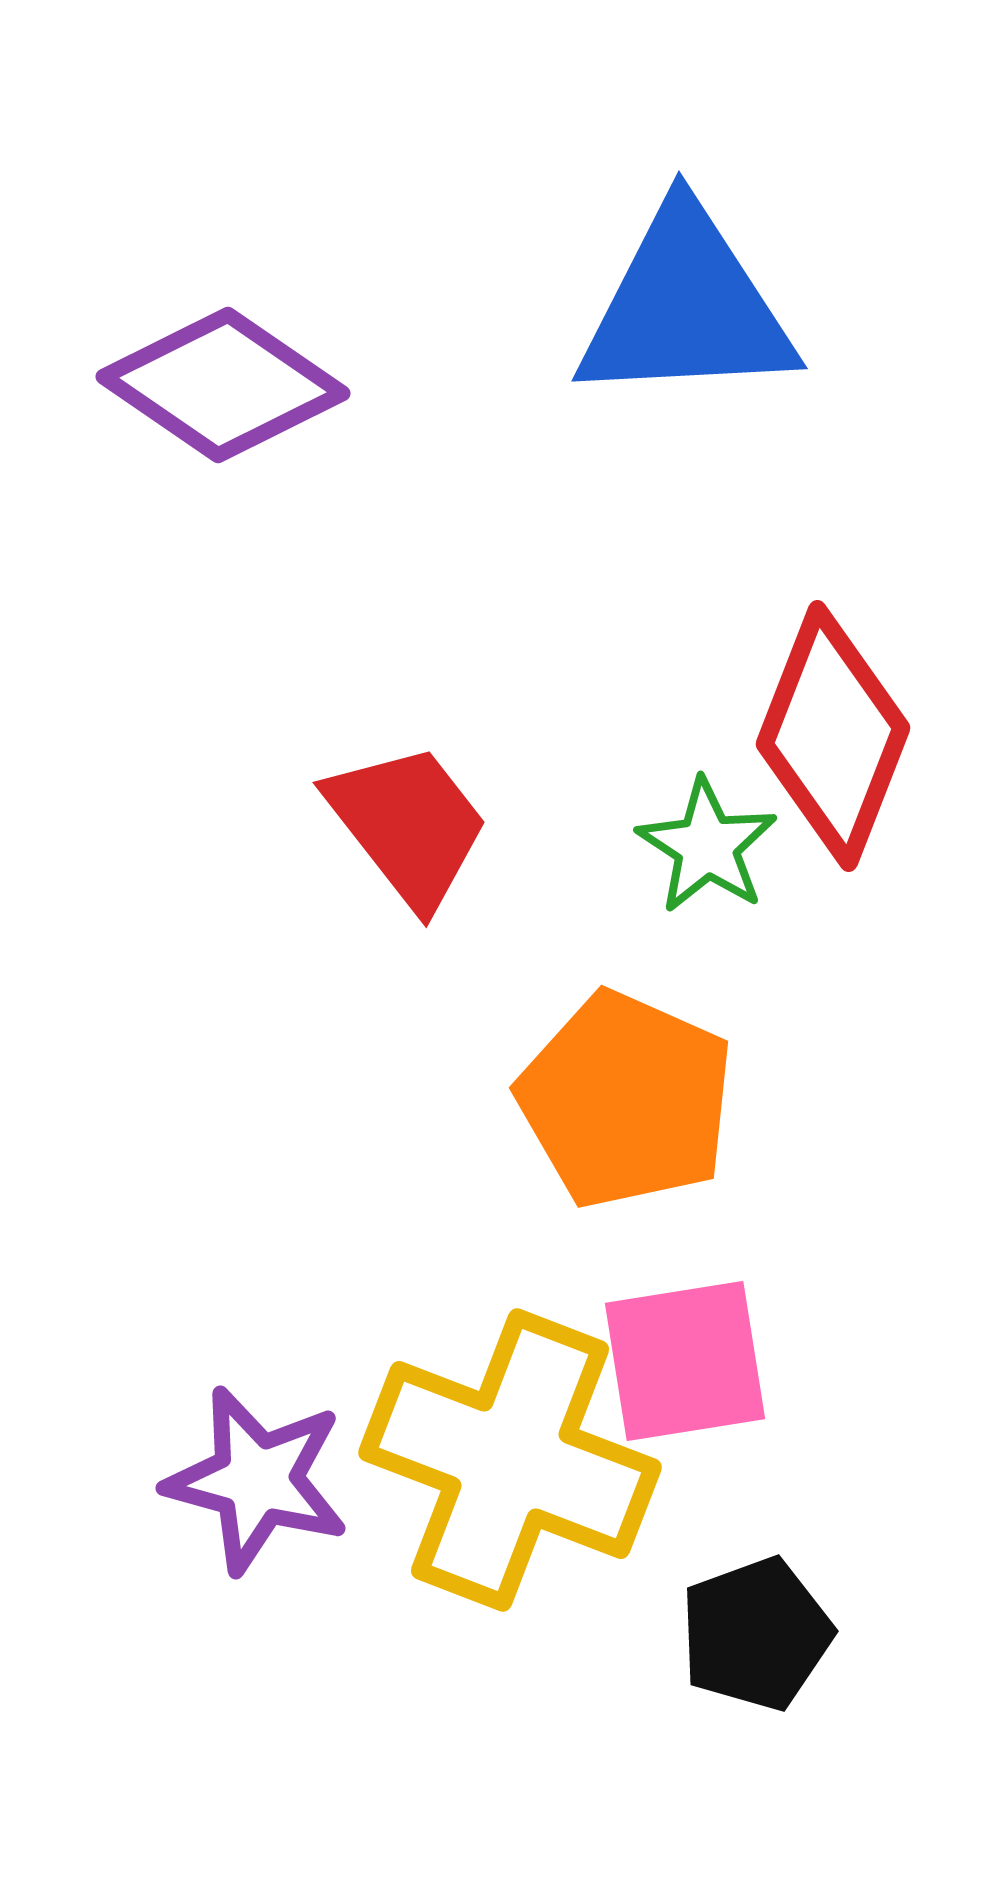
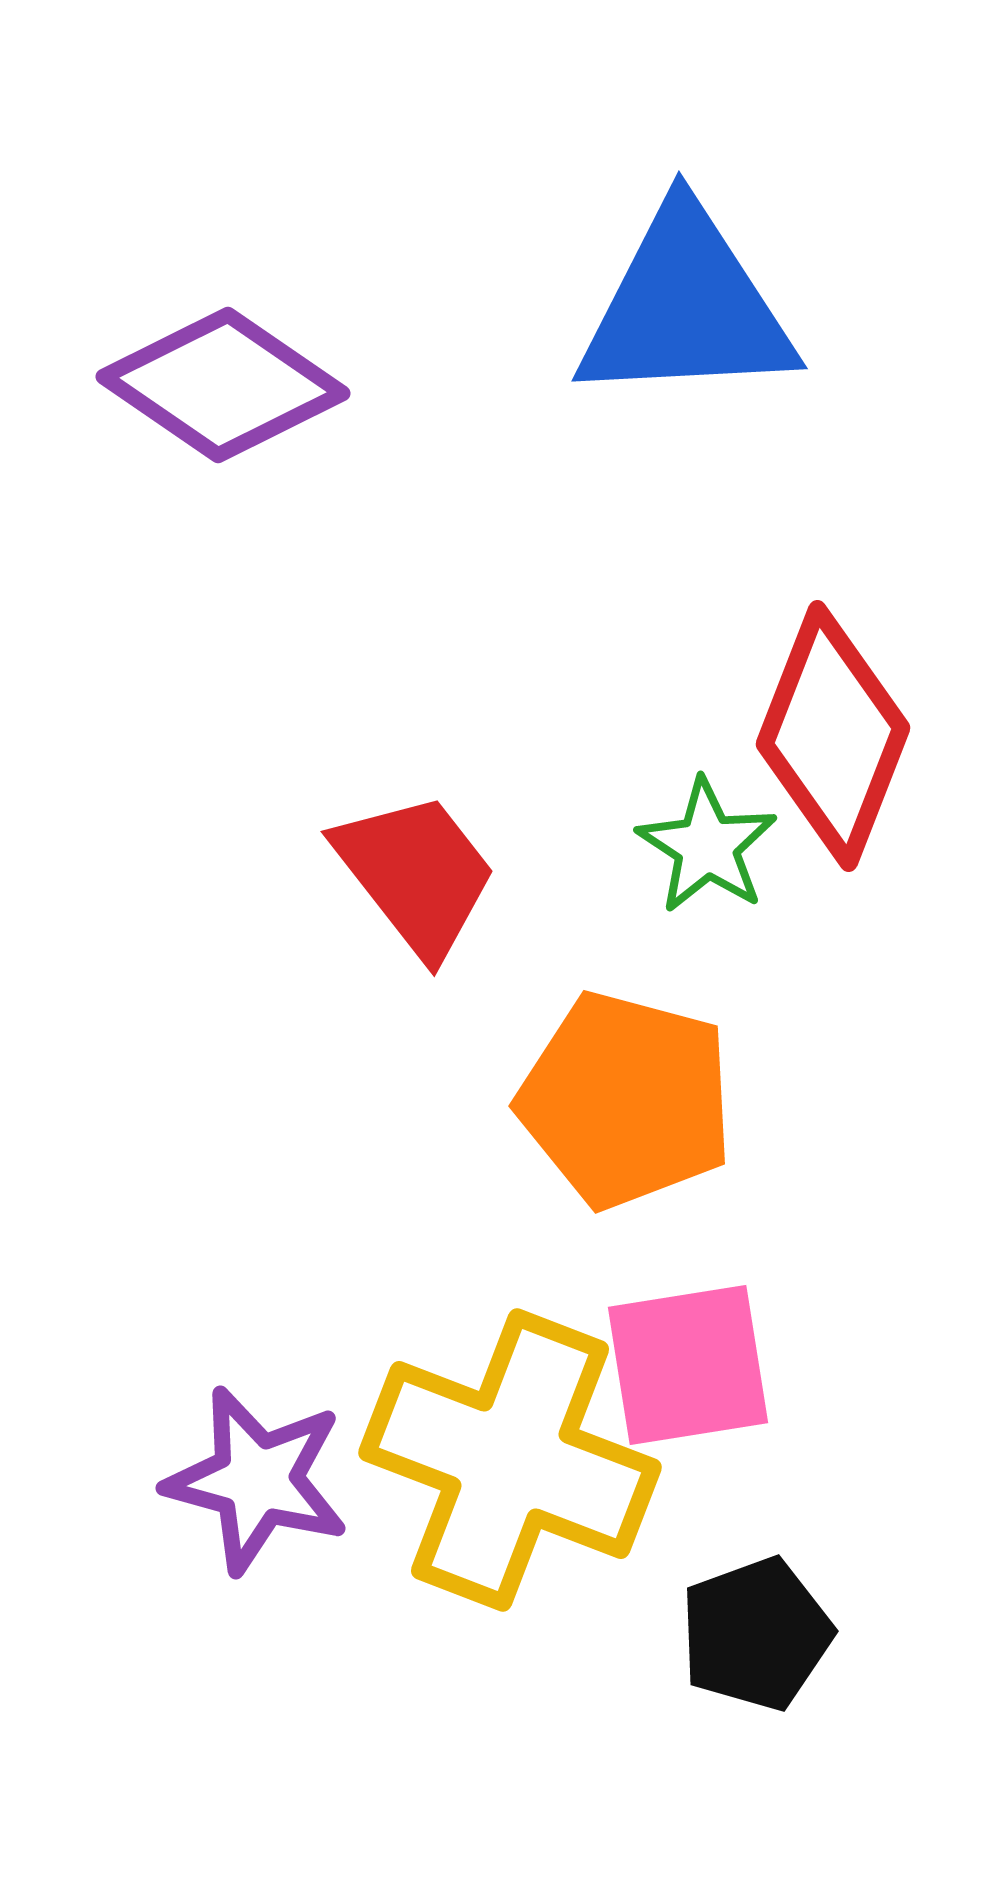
red trapezoid: moved 8 px right, 49 px down
orange pentagon: rotated 9 degrees counterclockwise
pink square: moved 3 px right, 4 px down
